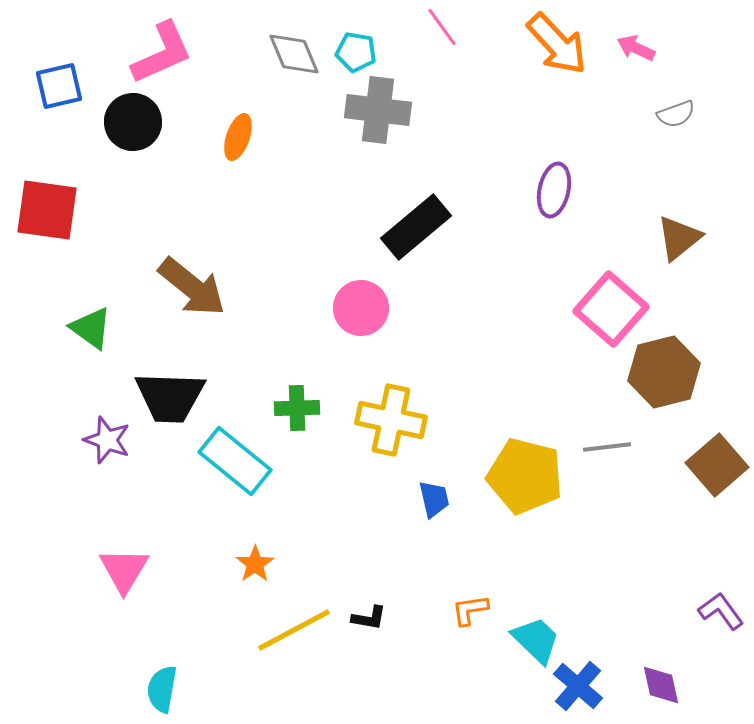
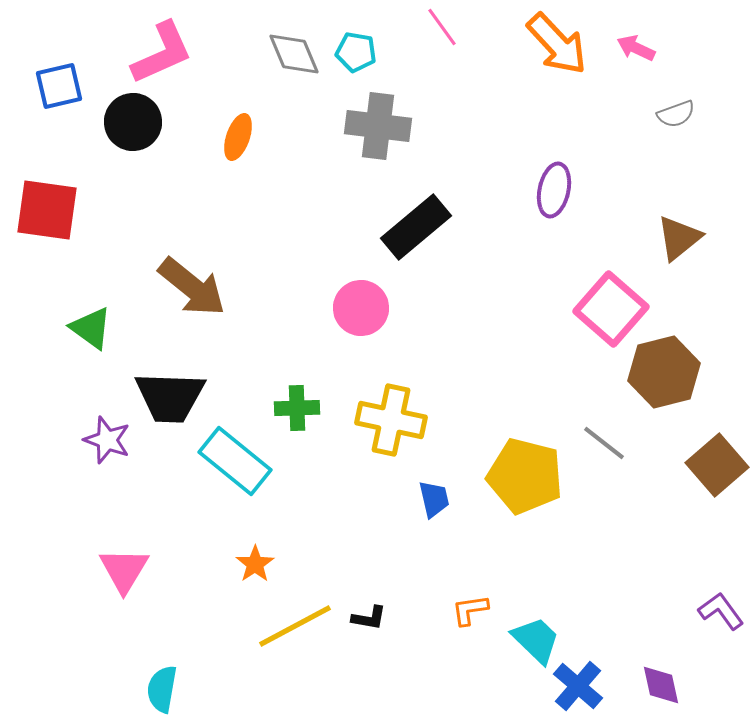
gray cross: moved 16 px down
gray line: moved 3 px left, 4 px up; rotated 45 degrees clockwise
yellow line: moved 1 px right, 4 px up
